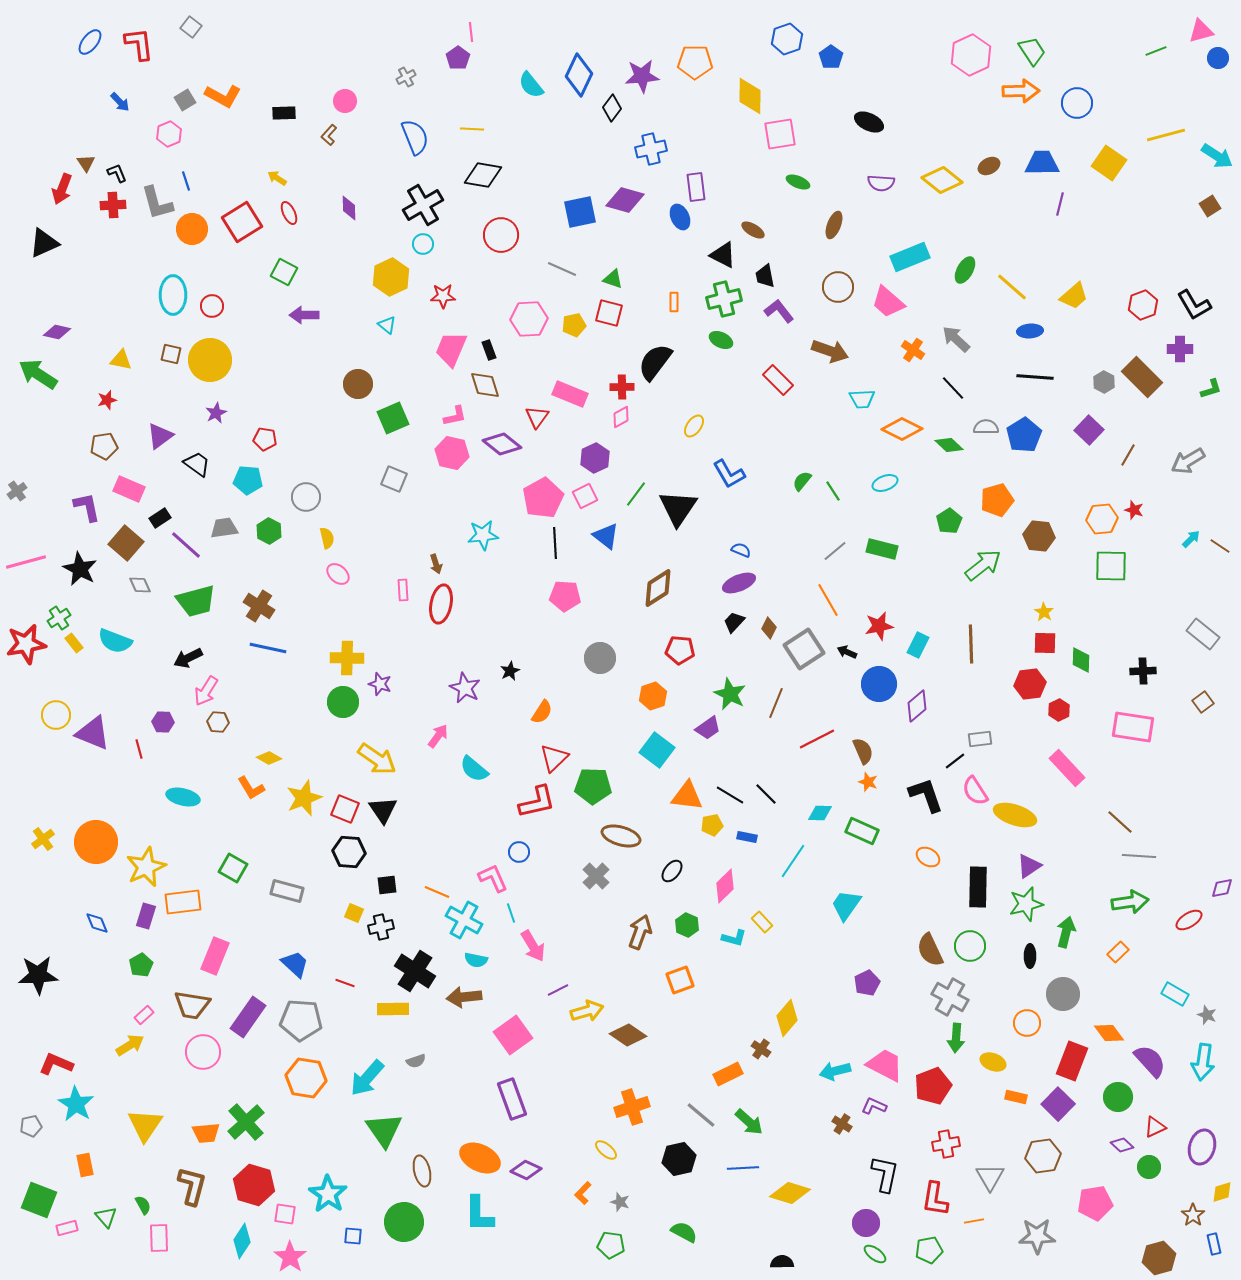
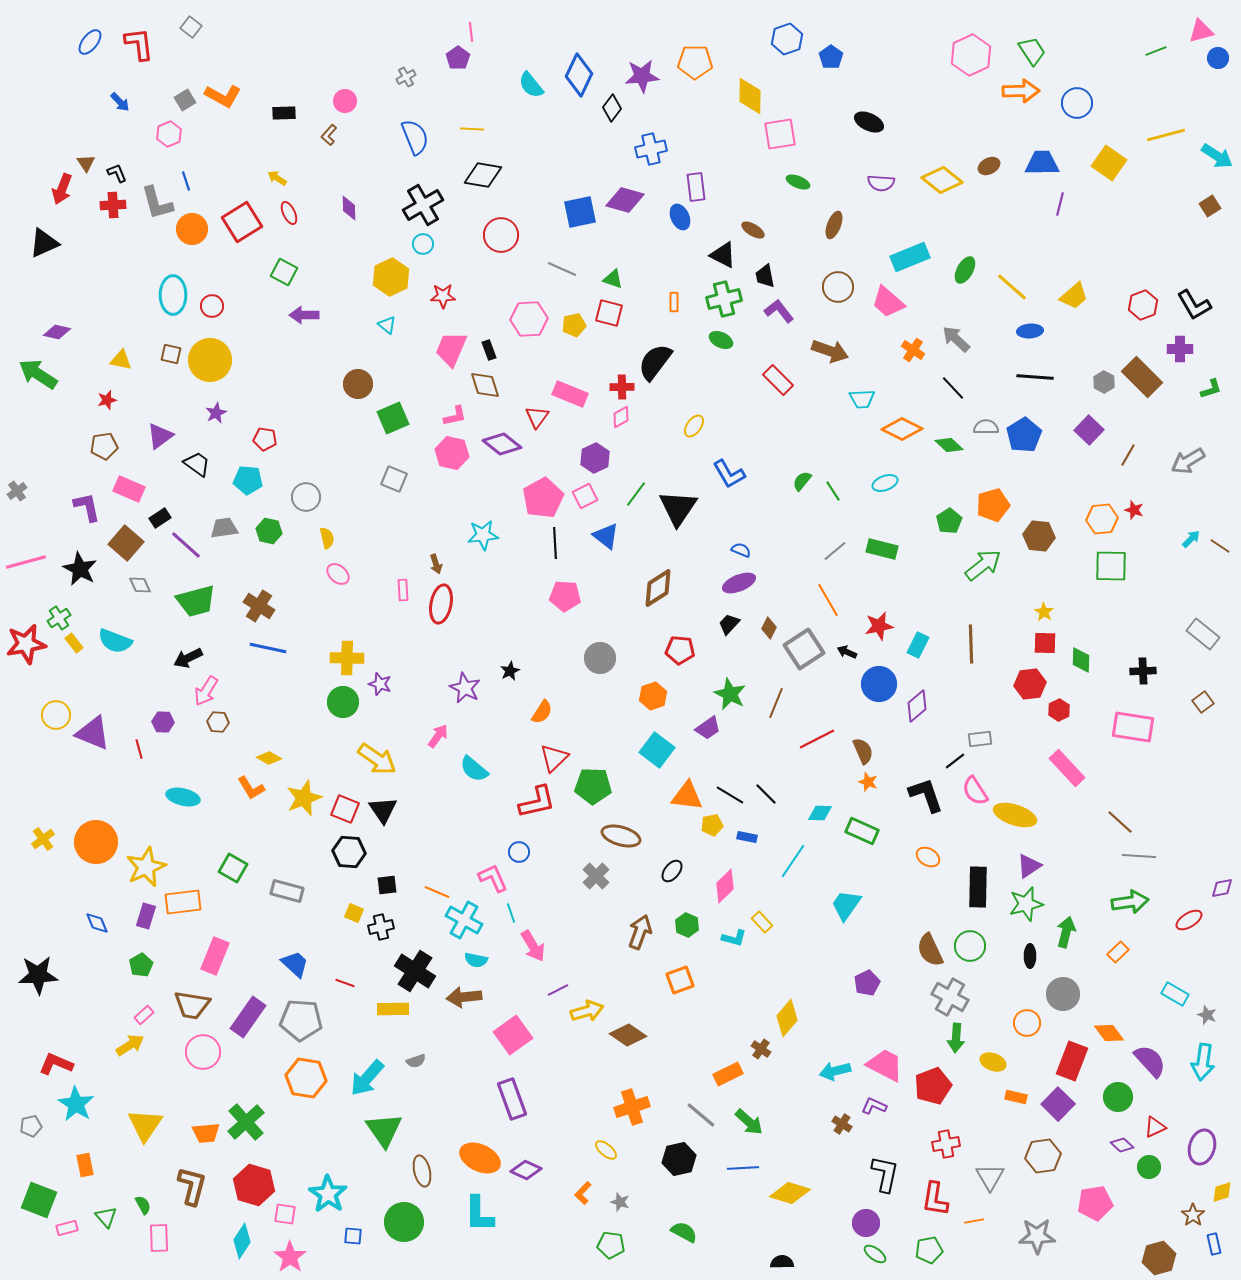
orange pentagon at (997, 500): moved 4 px left, 5 px down
green hexagon at (269, 531): rotated 15 degrees counterclockwise
black trapezoid at (734, 622): moved 5 px left, 2 px down
